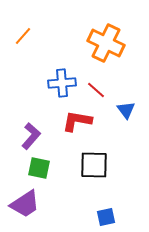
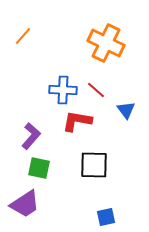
blue cross: moved 1 px right, 7 px down; rotated 8 degrees clockwise
